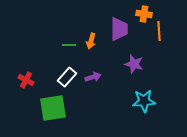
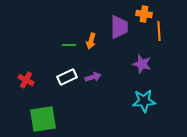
purple trapezoid: moved 2 px up
purple star: moved 8 px right
white rectangle: rotated 24 degrees clockwise
green square: moved 10 px left, 11 px down
